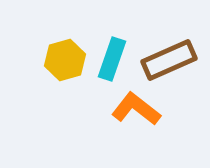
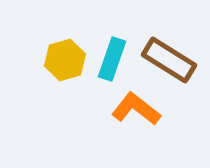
brown rectangle: rotated 56 degrees clockwise
